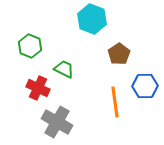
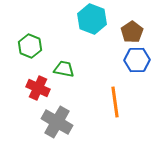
brown pentagon: moved 13 px right, 22 px up
green trapezoid: rotated 15 degrees counterclockwise
blue hexagon: moved 8 px left, 26 px up
